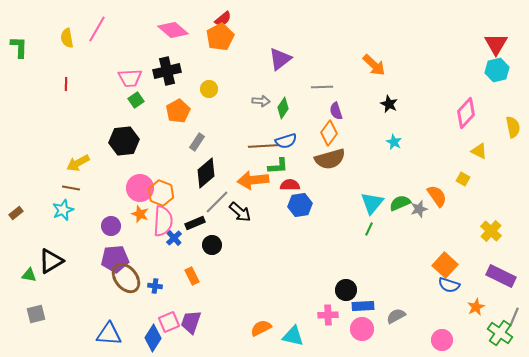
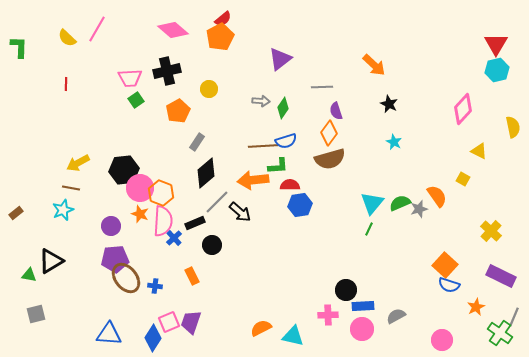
yellow semicircle at (67, 38): rotated 36 degrees counterclockwise
pink diamond at (466, 113): moved 3 px left, 4 px up
black hexagon at (124, 141): moved 29 px down
